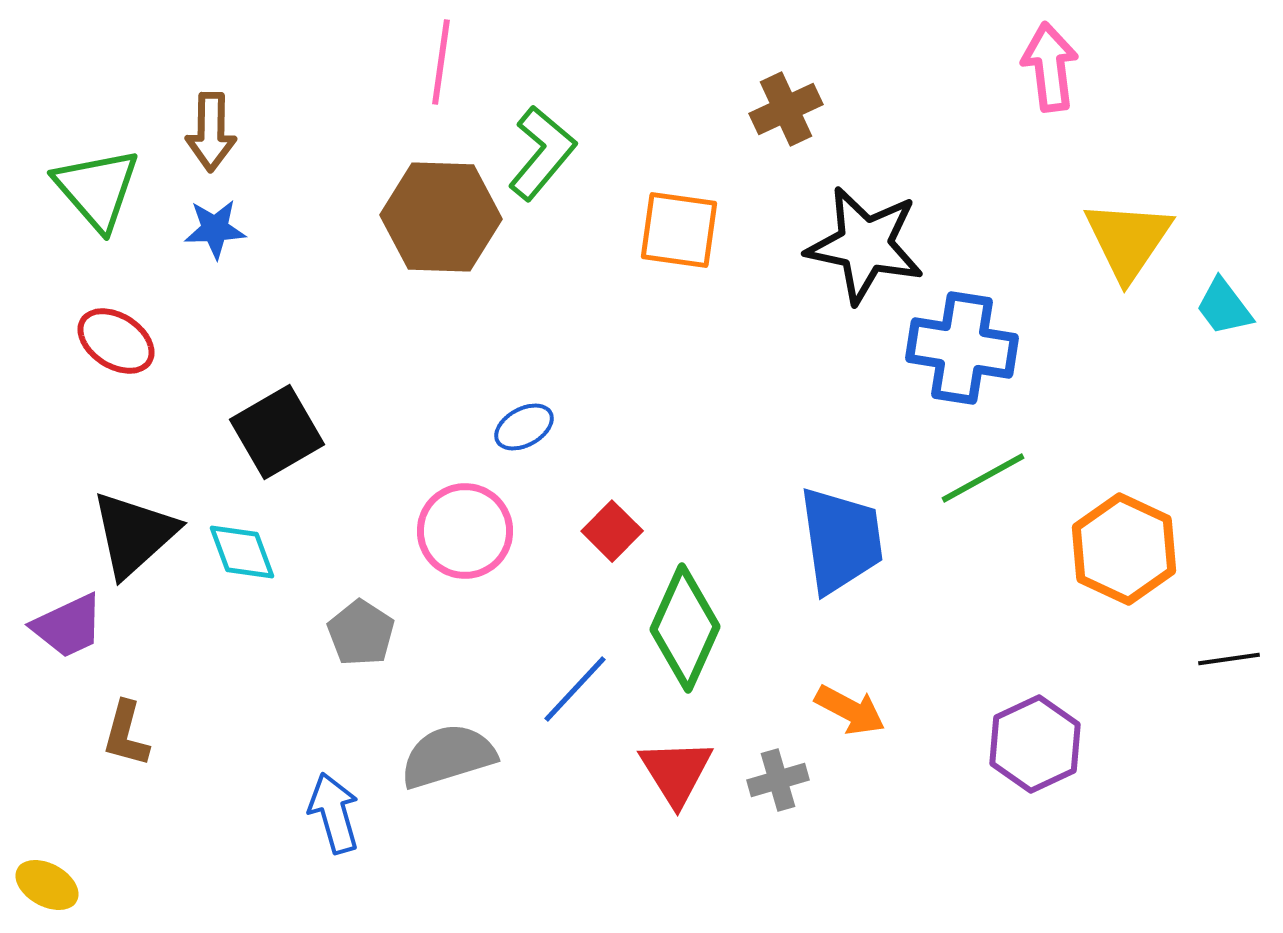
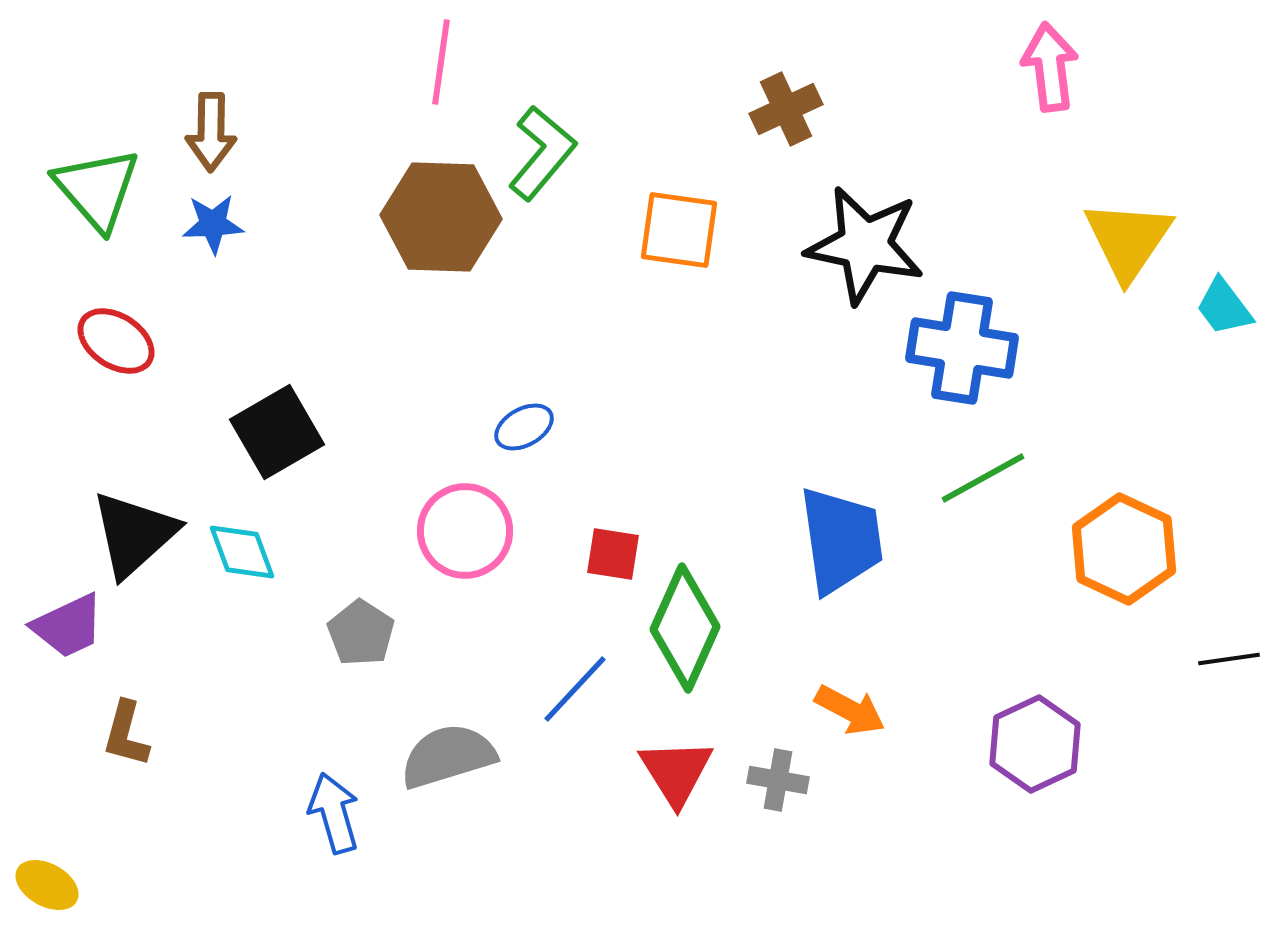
blue star: moved 2 px left, 5 px up
red square: moved 1 px right, 23 px down; rotated 36 degrees counterclockwise
gray cross: rotated 26 degrees clockwise
